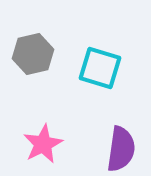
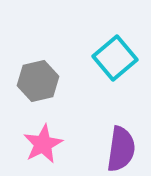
gray hexagon: moved 5 px right, 27 px down
cyan square: moved 15 px right, 10 px up; rotated 33 degrees clockwise
